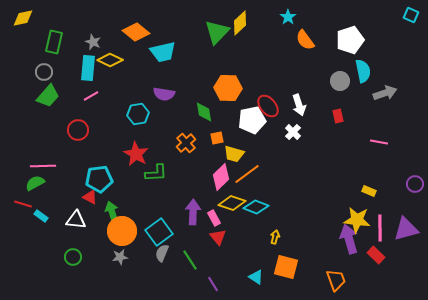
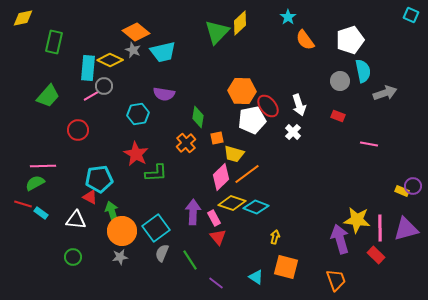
gray star at (93, 42): moved 40 px right, 8 px down
gray circle at (44, 72): moved 60 px right, 14 px down
orange hexagon at (228, 88): moved 14 px right, 3 px down
green diamond at (204, 112): moved 6 px left, 5 px down; rotated 20 degrees clockwise
red rectangle at (338, 116): rotated 56 degrees counterclockwise
pink line at (379, 142): moved 10 px left, 2 px down
purple circle at (415, 184): moved 2 px left, 2 px down
yellow rectangle at (369, 191): moved 33 px right
cyan rectangle at (41, 216): moved 3 px up
cyan square at (159, 232): moved 3 px left, 4 px up
purple arrow at (349, 239): moved 9 px left
purple line at (213, 284): moved 3 px right, 1 px up; rotated 21 degrees counterclockwise
